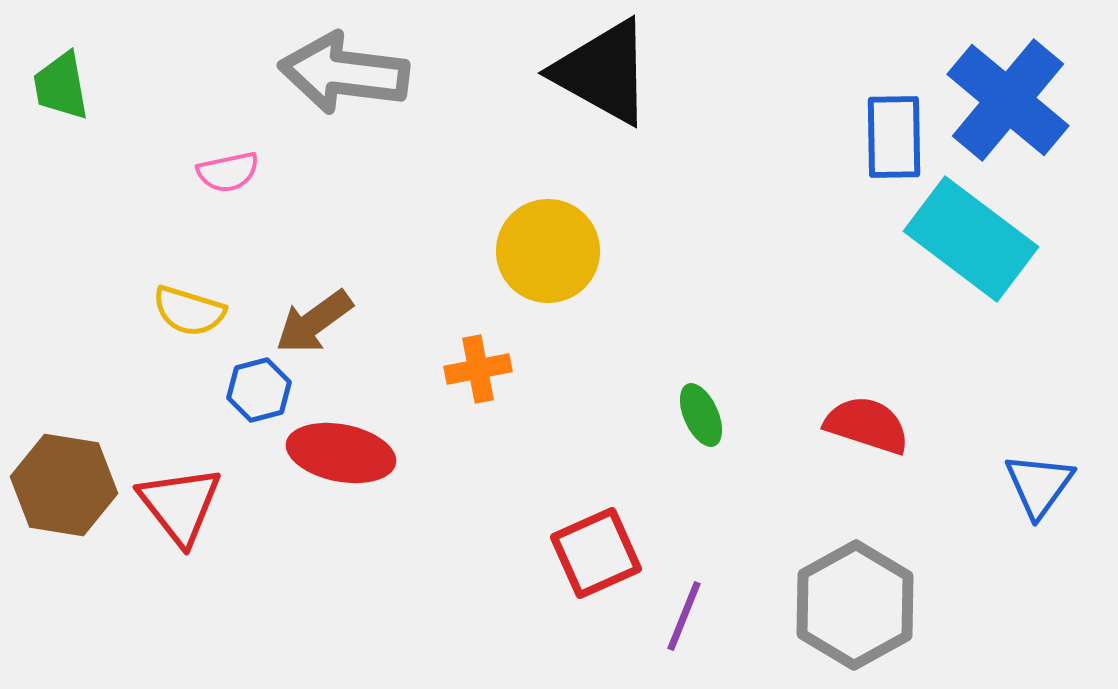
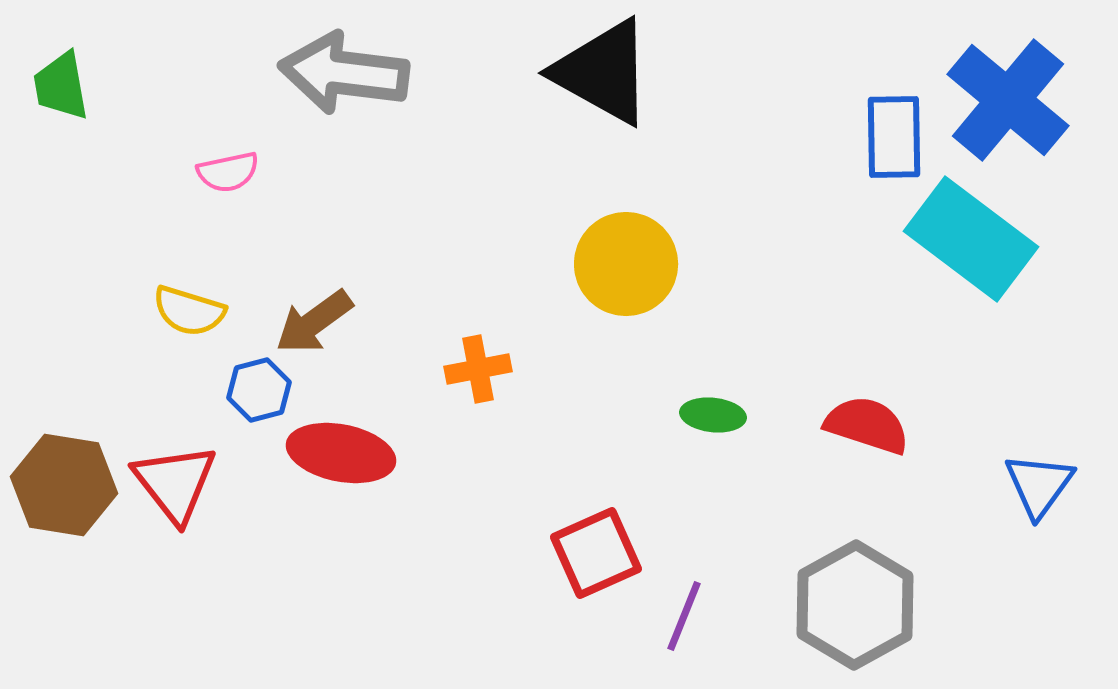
yellow circle: moved 78 px right, 13 px down
green ellipse: moved 12 px right; rotated 60 degrees counterclockwise
red triangle: moved 5 px left, 22 px up
